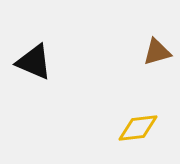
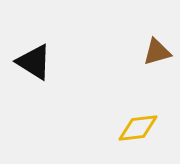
black triangle: rotated 9 degrees clockwise
